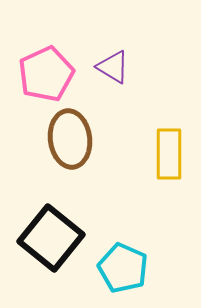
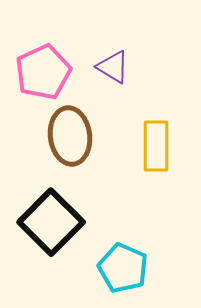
pink pentagon: moved 3 px left, 2 px up
brown ellipse: moved 3 px up
yellow rectangle: moved 13 px left, 8 px up
black square: moved 16 px up; rotated 6 degrees clockwise
